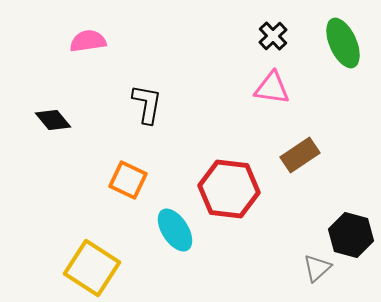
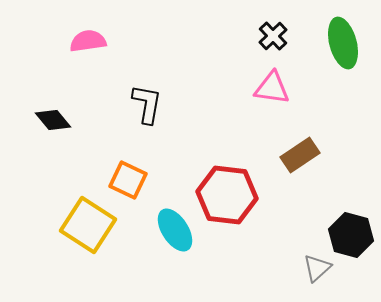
green ellipse: rotated 9 degrees clockwise
red hexagon: moved 2 px left, 6 px down
yellow square: moved 4 px left, 43 px up
